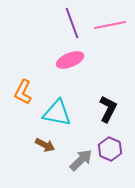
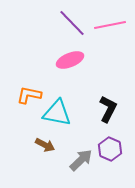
purple line: rotated 24 degrees counterclockwise
orange L-shape: moved 6 px right, 3 px down; rotated 75 degrees clockwise
